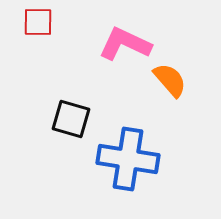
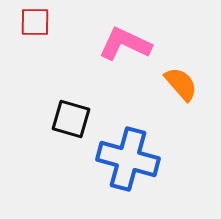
red square: moved 3 px left
orange semicircle: moved 11 px right, 4 px down
blue cross: rotated 6 degrees clockwise
